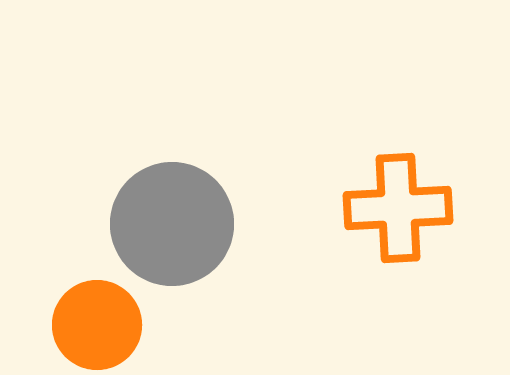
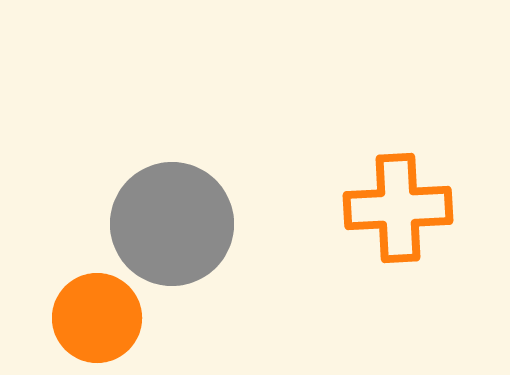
orange circle: moved 7 px up
